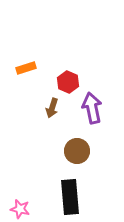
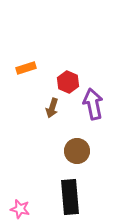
purple arrow: moved 1 px right, 4 px up
